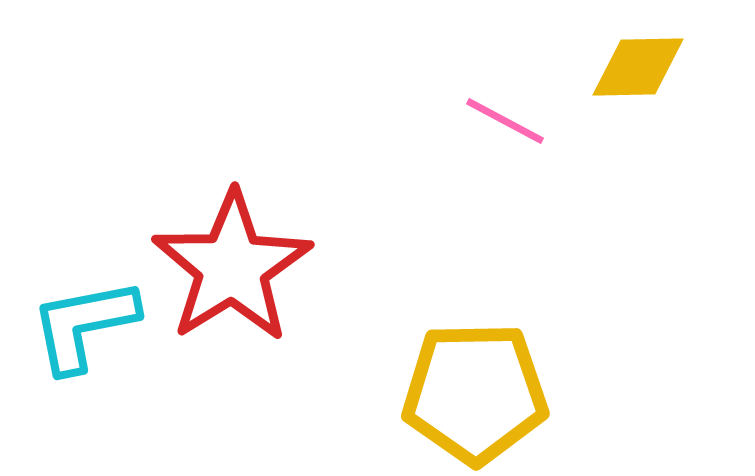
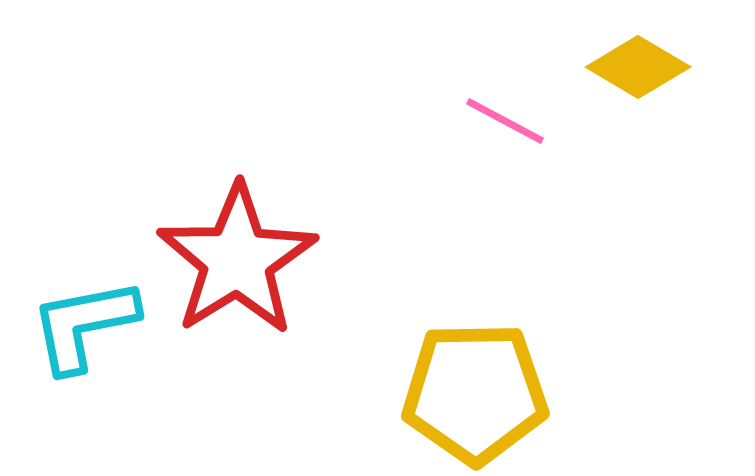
yellow diamond: rotated 32 degrees clockwise
red star: moved 5 px right, 7 px up
